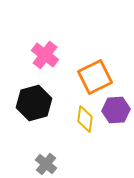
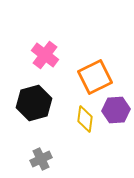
gray cross: moved 5 px left, 5 px up; rotated 25 degrees clockwise
